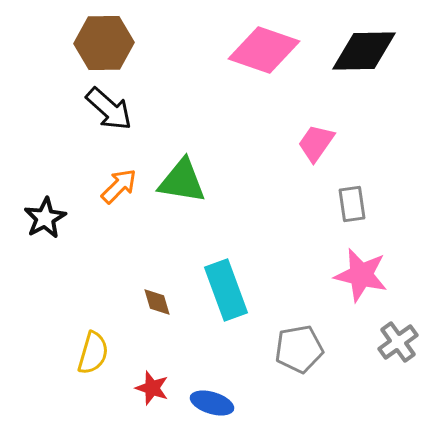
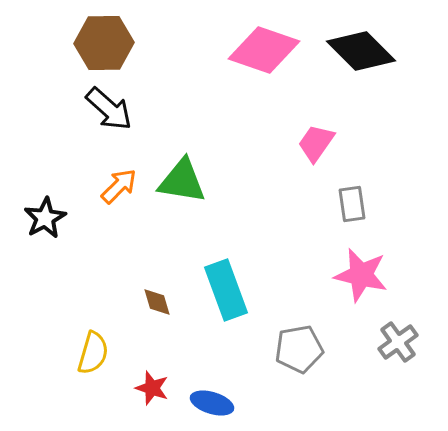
black diamond: moved 3 px left; rotated 46 degrees clockwise
